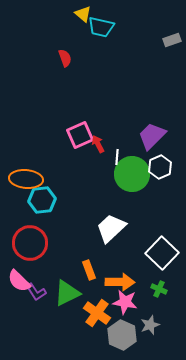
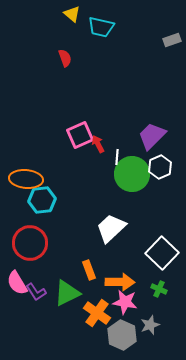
yellow triangle: moved 11 px left
pink semicircle: moved 2 px left, 2 px down; rotated 15 degrees clockwise
